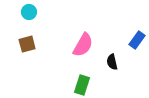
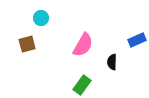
cyan circle: moved 12 px right, 6 px down
blue rectangle: rotated 30 degrees clockwise
black semicircle: rotated 14 degrees clockwise
green rectangle: rotated 18 degrees clockwise
